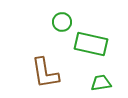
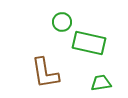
green rectangle: moved 2 px left, 1 px up
